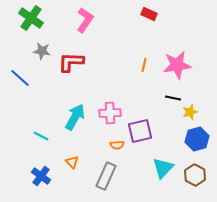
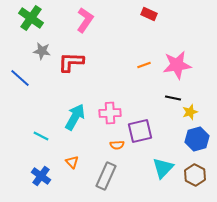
orange line: rotated 56 degrees clockwise
